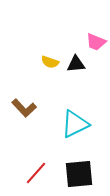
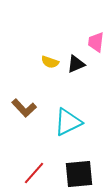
pink trapezoid: rotated 75 degrees clockwise
black triangle: rotated 18 degrees counterclockwise
cyan triangle: moved 7 px left, 2 px up
red line: moved 2 px left
